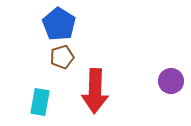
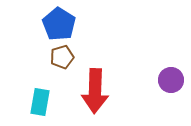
purple circle: moved 1 px up
